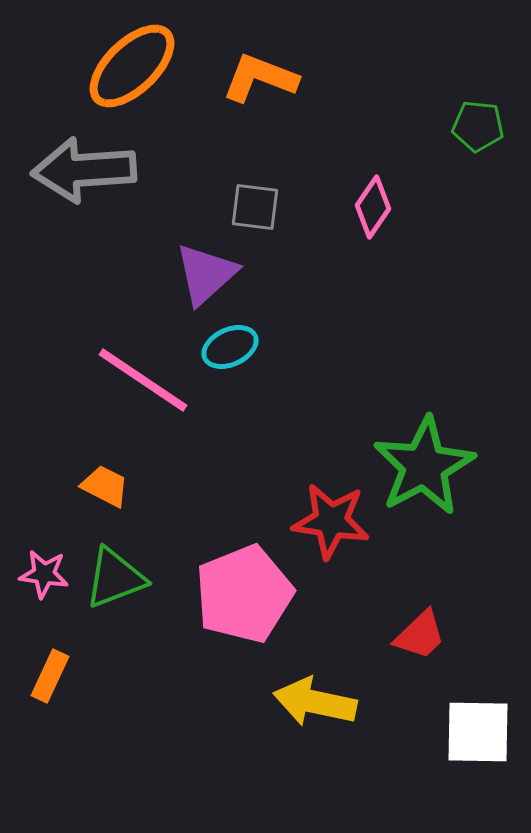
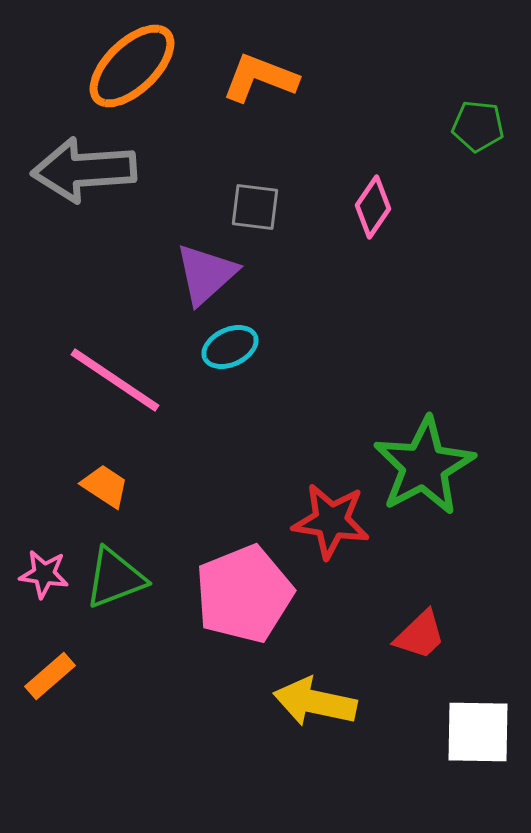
pink line: moved 28 px left
orange trapezoid: rotated 6 degrees clockwise
orange rectangle: rotated 24 degrees clockwise
